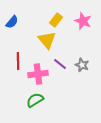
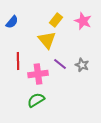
green semicircle: moved 1 px right
